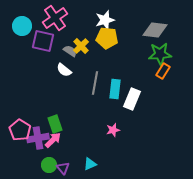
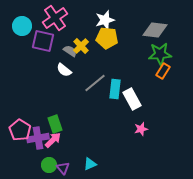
gray line: rotated 40 degrees clockwise
white rectangle: rotated 50 degrees counterclockwise
pink star: moved 28 px right, 1 px up
